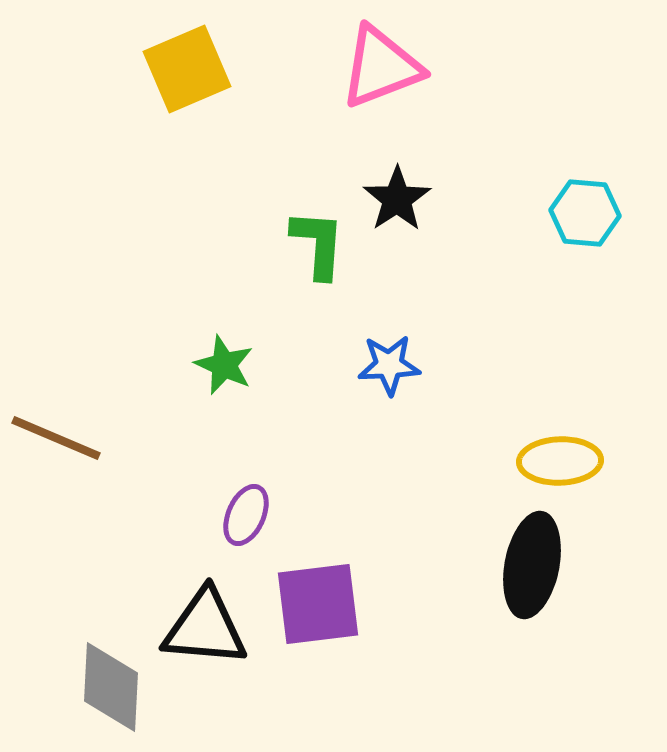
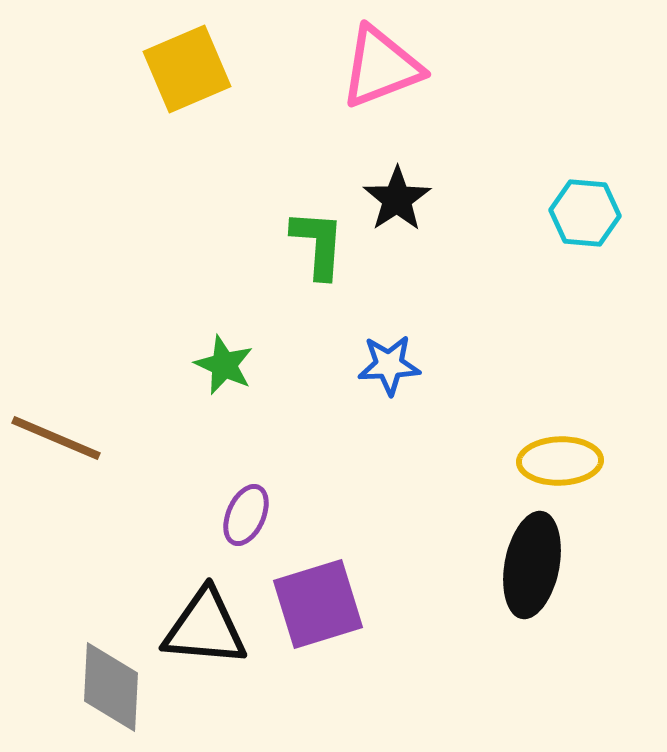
purple square: rotated 10 degrees counterclockwise
